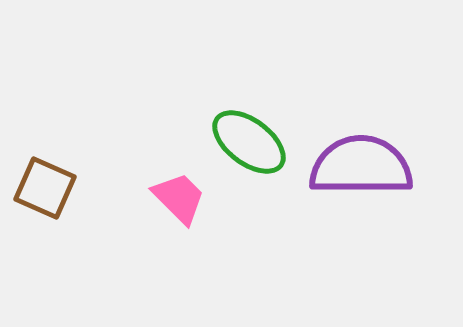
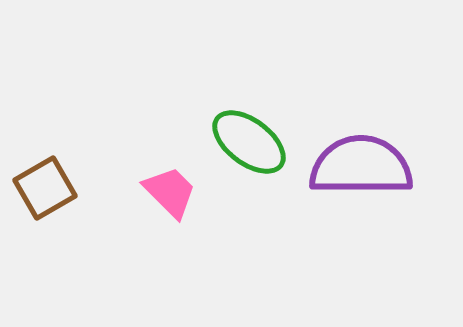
brown square: rotated 36 degrees clockwise
pink trapezoid: moved 9 px left, 6 px up
